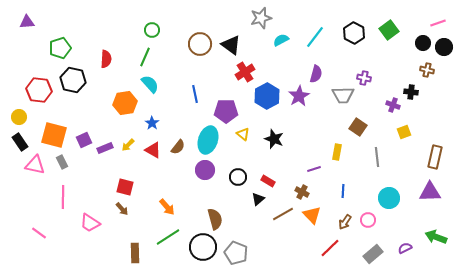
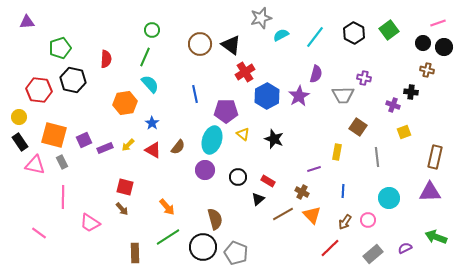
cyan semicircle at (281, 40): moved 5 px up
cyan ellipse at (208, 140): moved 4 px right
